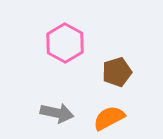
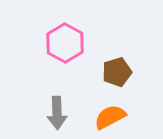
gray arrow: rotated 76 degrees clockwise
orange semicircle: moved 1 px right, 1 px up
